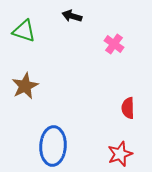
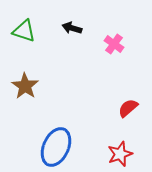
black arrow: moved 12 px down
brown star: rotated 12 degrees counterclockwise
red semicircle: rotated 50 degrees clockwise
blue ellipse: moved 3 px right, 1 px down; rotated 21 degrees clockwise
